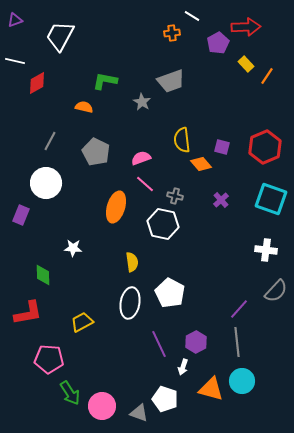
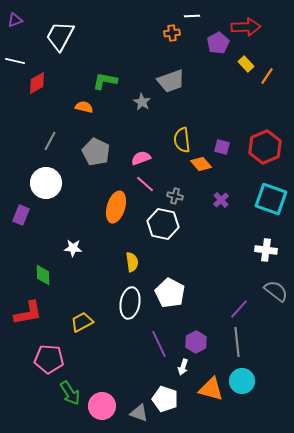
white line at (192, 16): rotated 35 degrees counterclockwise
gray semicircle at (276, 291): rotated 95 degrees counterclockwise
